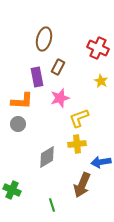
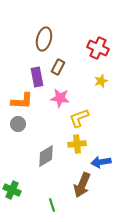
yellow star: rotated 24 degrees clockwise
pink star: rotated 24 degrees clockwise
gray diamond: moved 1 px left, 1 px up
